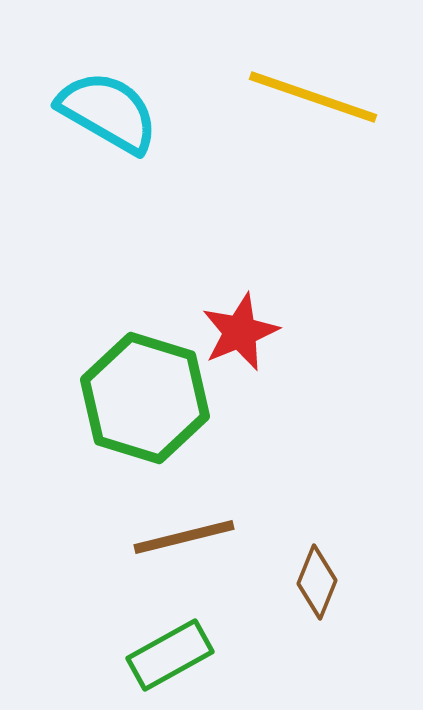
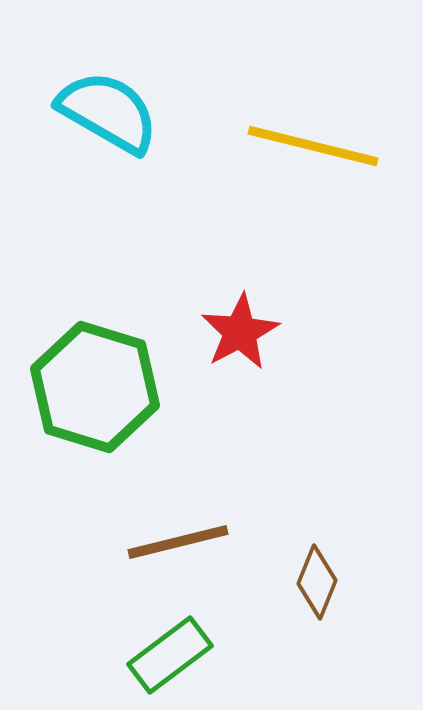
yellow line: moved 49 px down; rotated 5 degrees counterclockwise
red star: rotated 6 degrees counterclockwise
green hexagon: moved 50 px left, 11 px up
brown line: moved 6 px left, 5 px down
green rectangle: rotated 8 degrees counterclockwise
